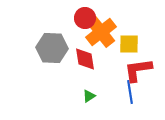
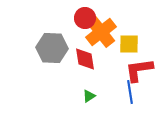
red L-shape: moved 1 px right
